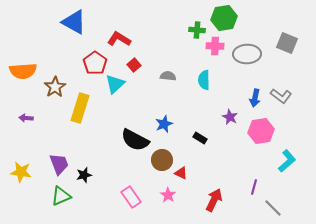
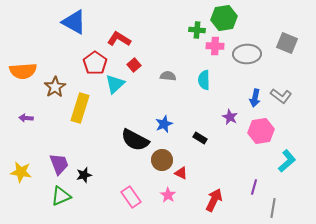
gray line: rotated 54 degrees clockwise
